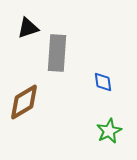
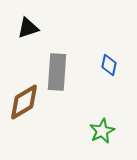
gray rectangle: moved 19 px down
blue diamond: moved 6 px right, 17 px up; rotated 20 degrees clockwise
green star: moved 7 px left
